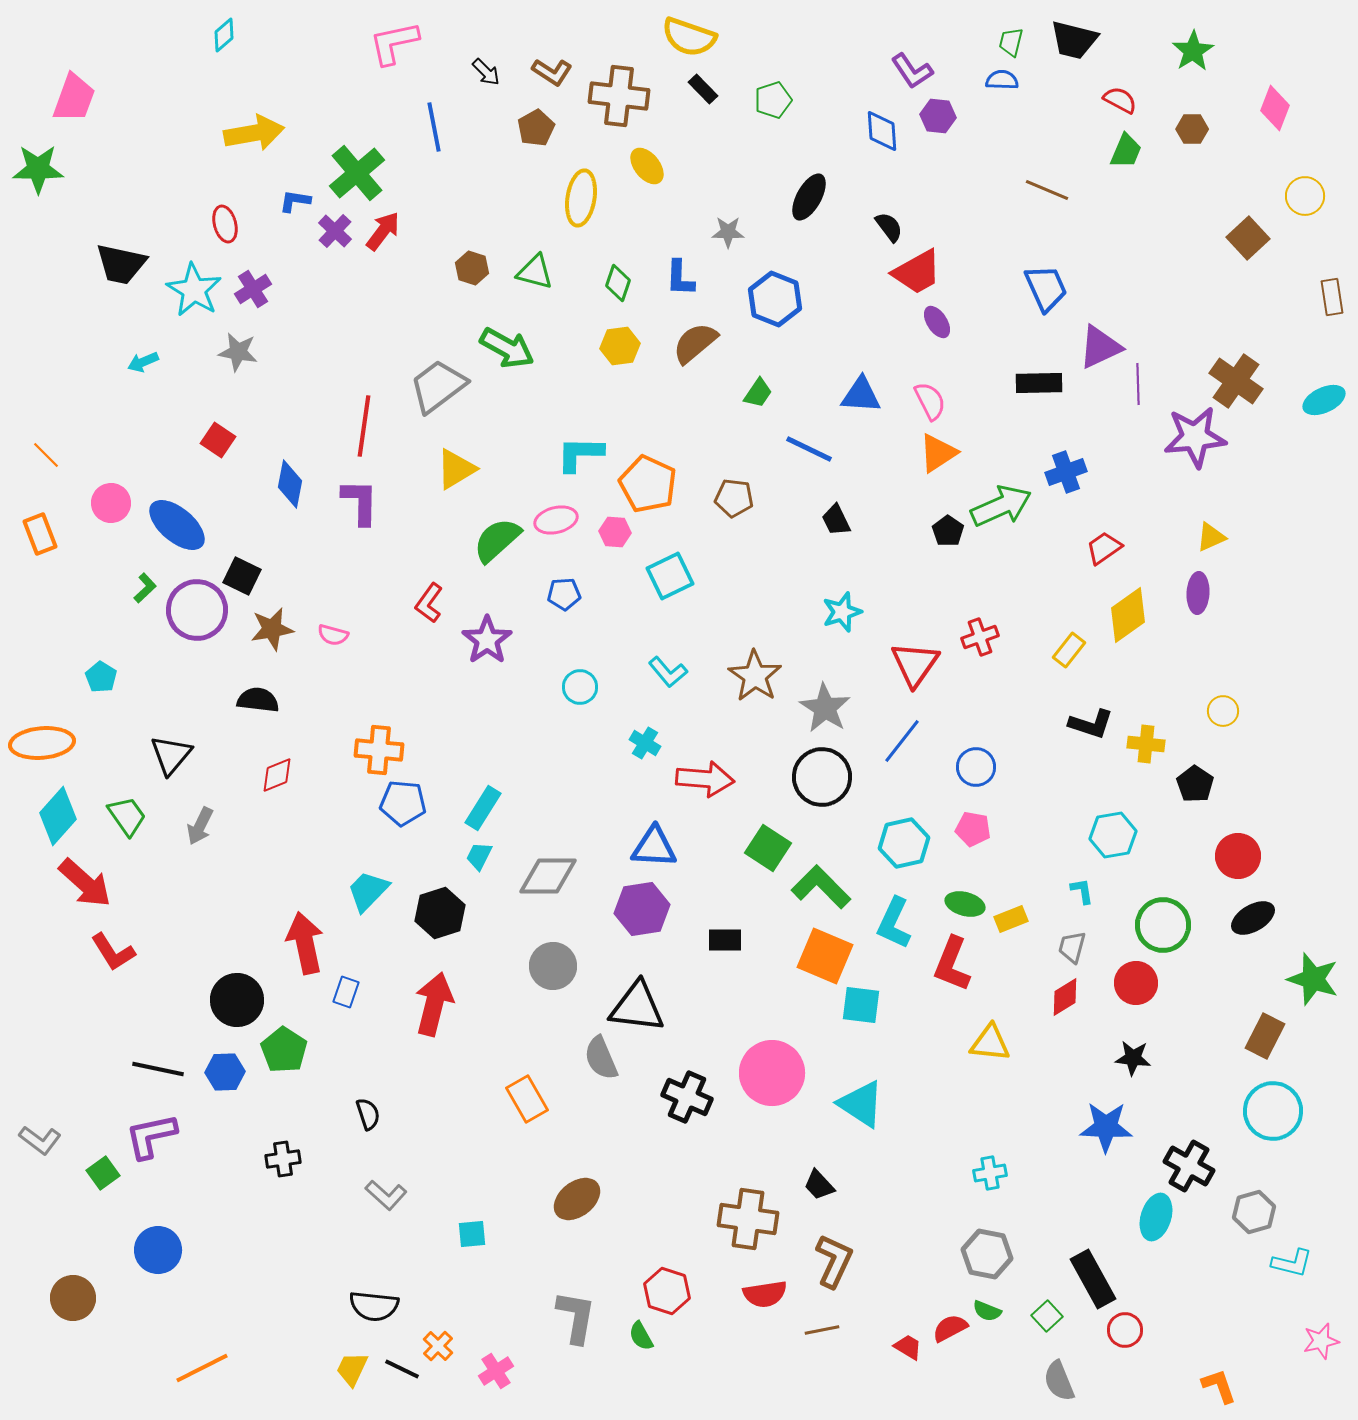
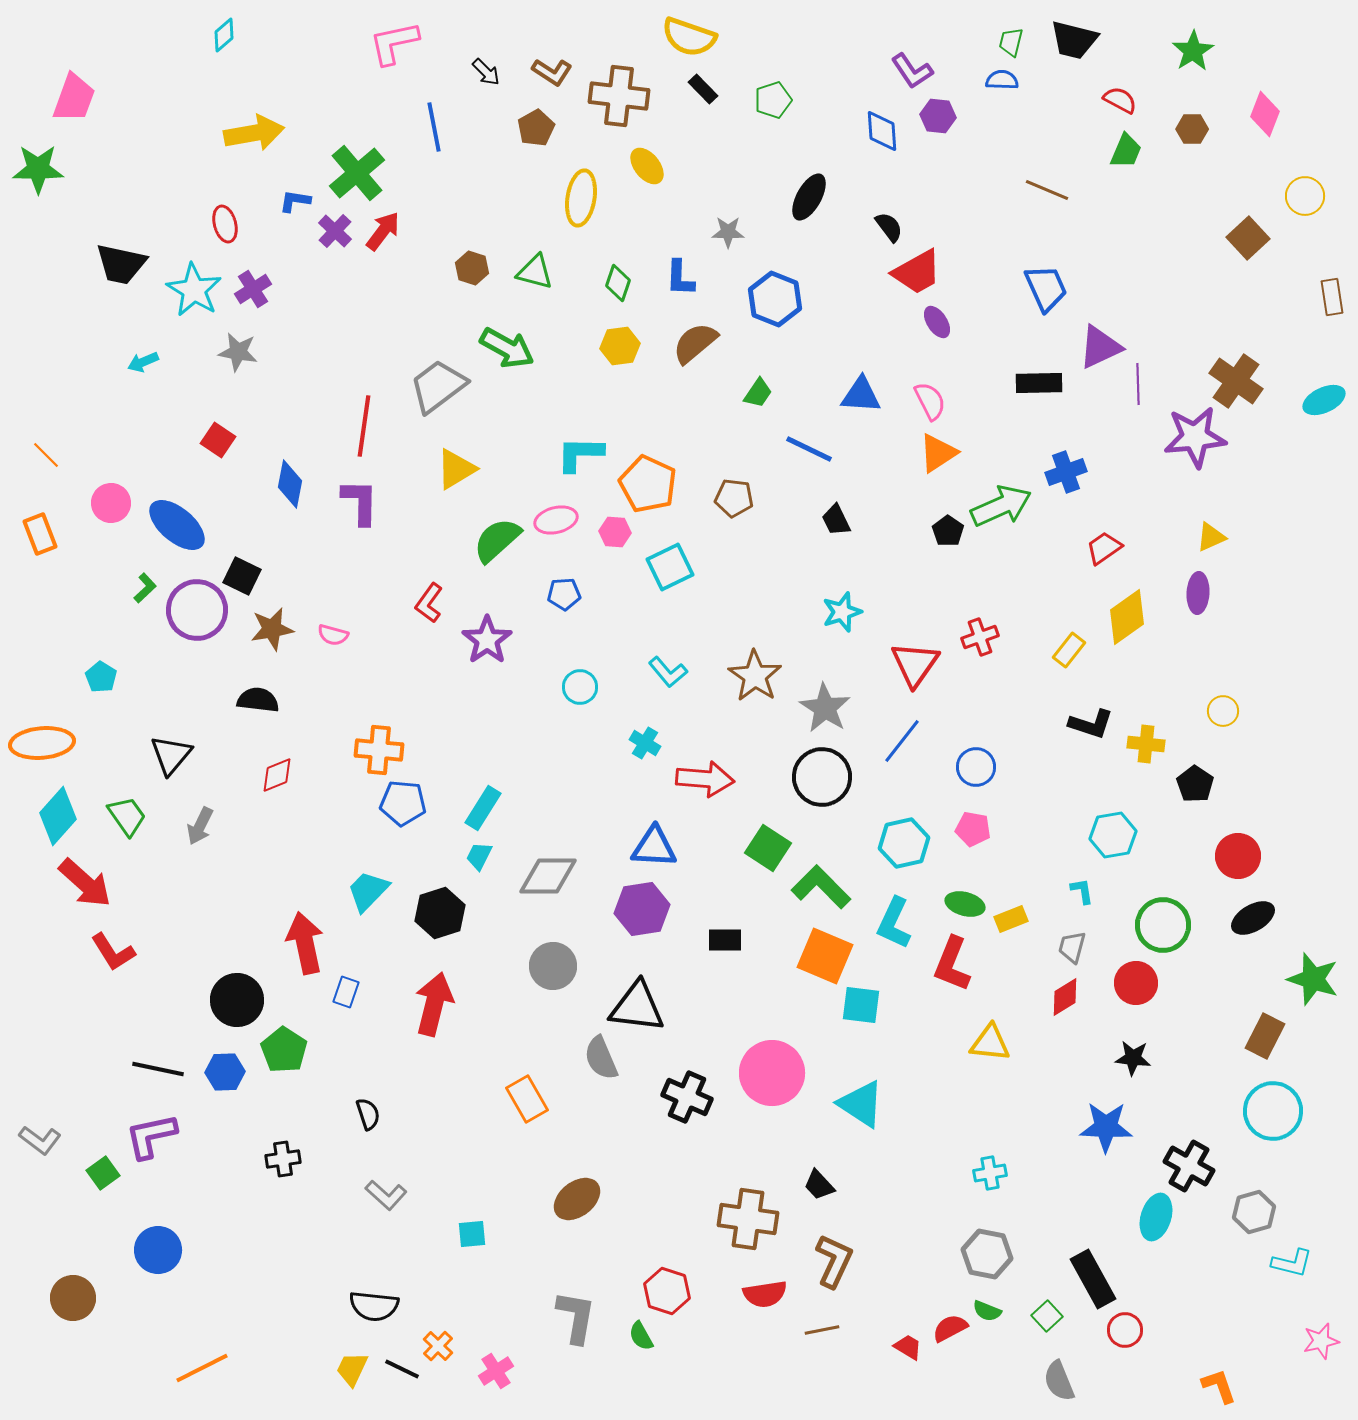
pink diamond at (1275, 108): moved 10 px left, 6 px down
cyan square at (670, 576): moved 9 px up
yellow diamond at (1128, 615): moved 1 px left, 2 px down
